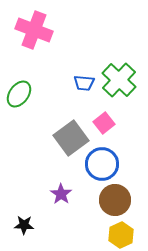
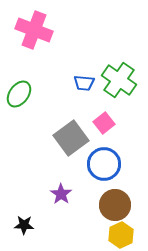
green cross: rotated 8 degrees counterclockwise
blue circle: moved 2 px right
brown circle: moved 5 px down
